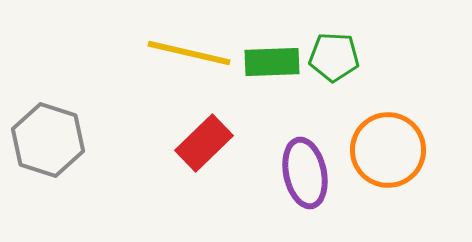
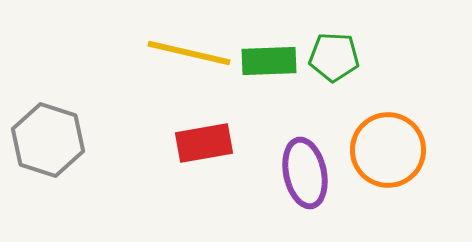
green rectangle: moved 3 px left, 1 px up
red rectangle: rotated 34 degrees clockwise
